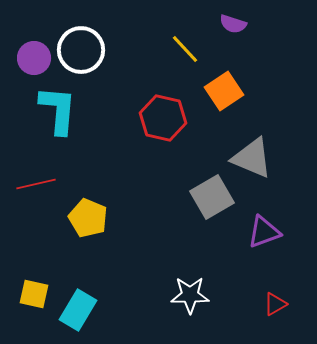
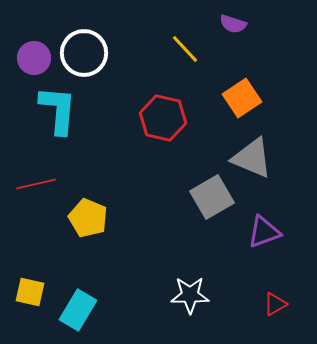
white circle: moved 3 px right, 3 px down
orange square: moved 18 px right, 7 px down
yellow square: moved 4 px left, 2 px up
